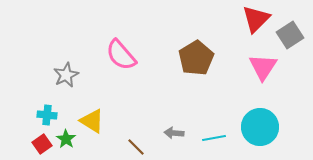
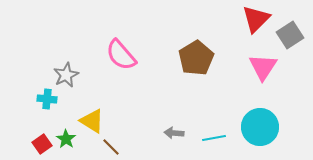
cyan cross: moved 16 px up
brown line: moved 25 px left
